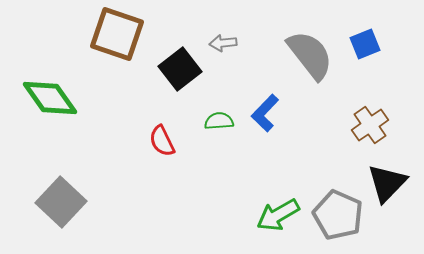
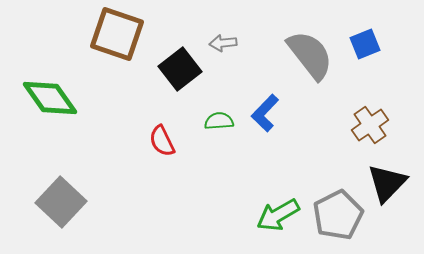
gray pentagon: rotated 21 degrees clockwise
